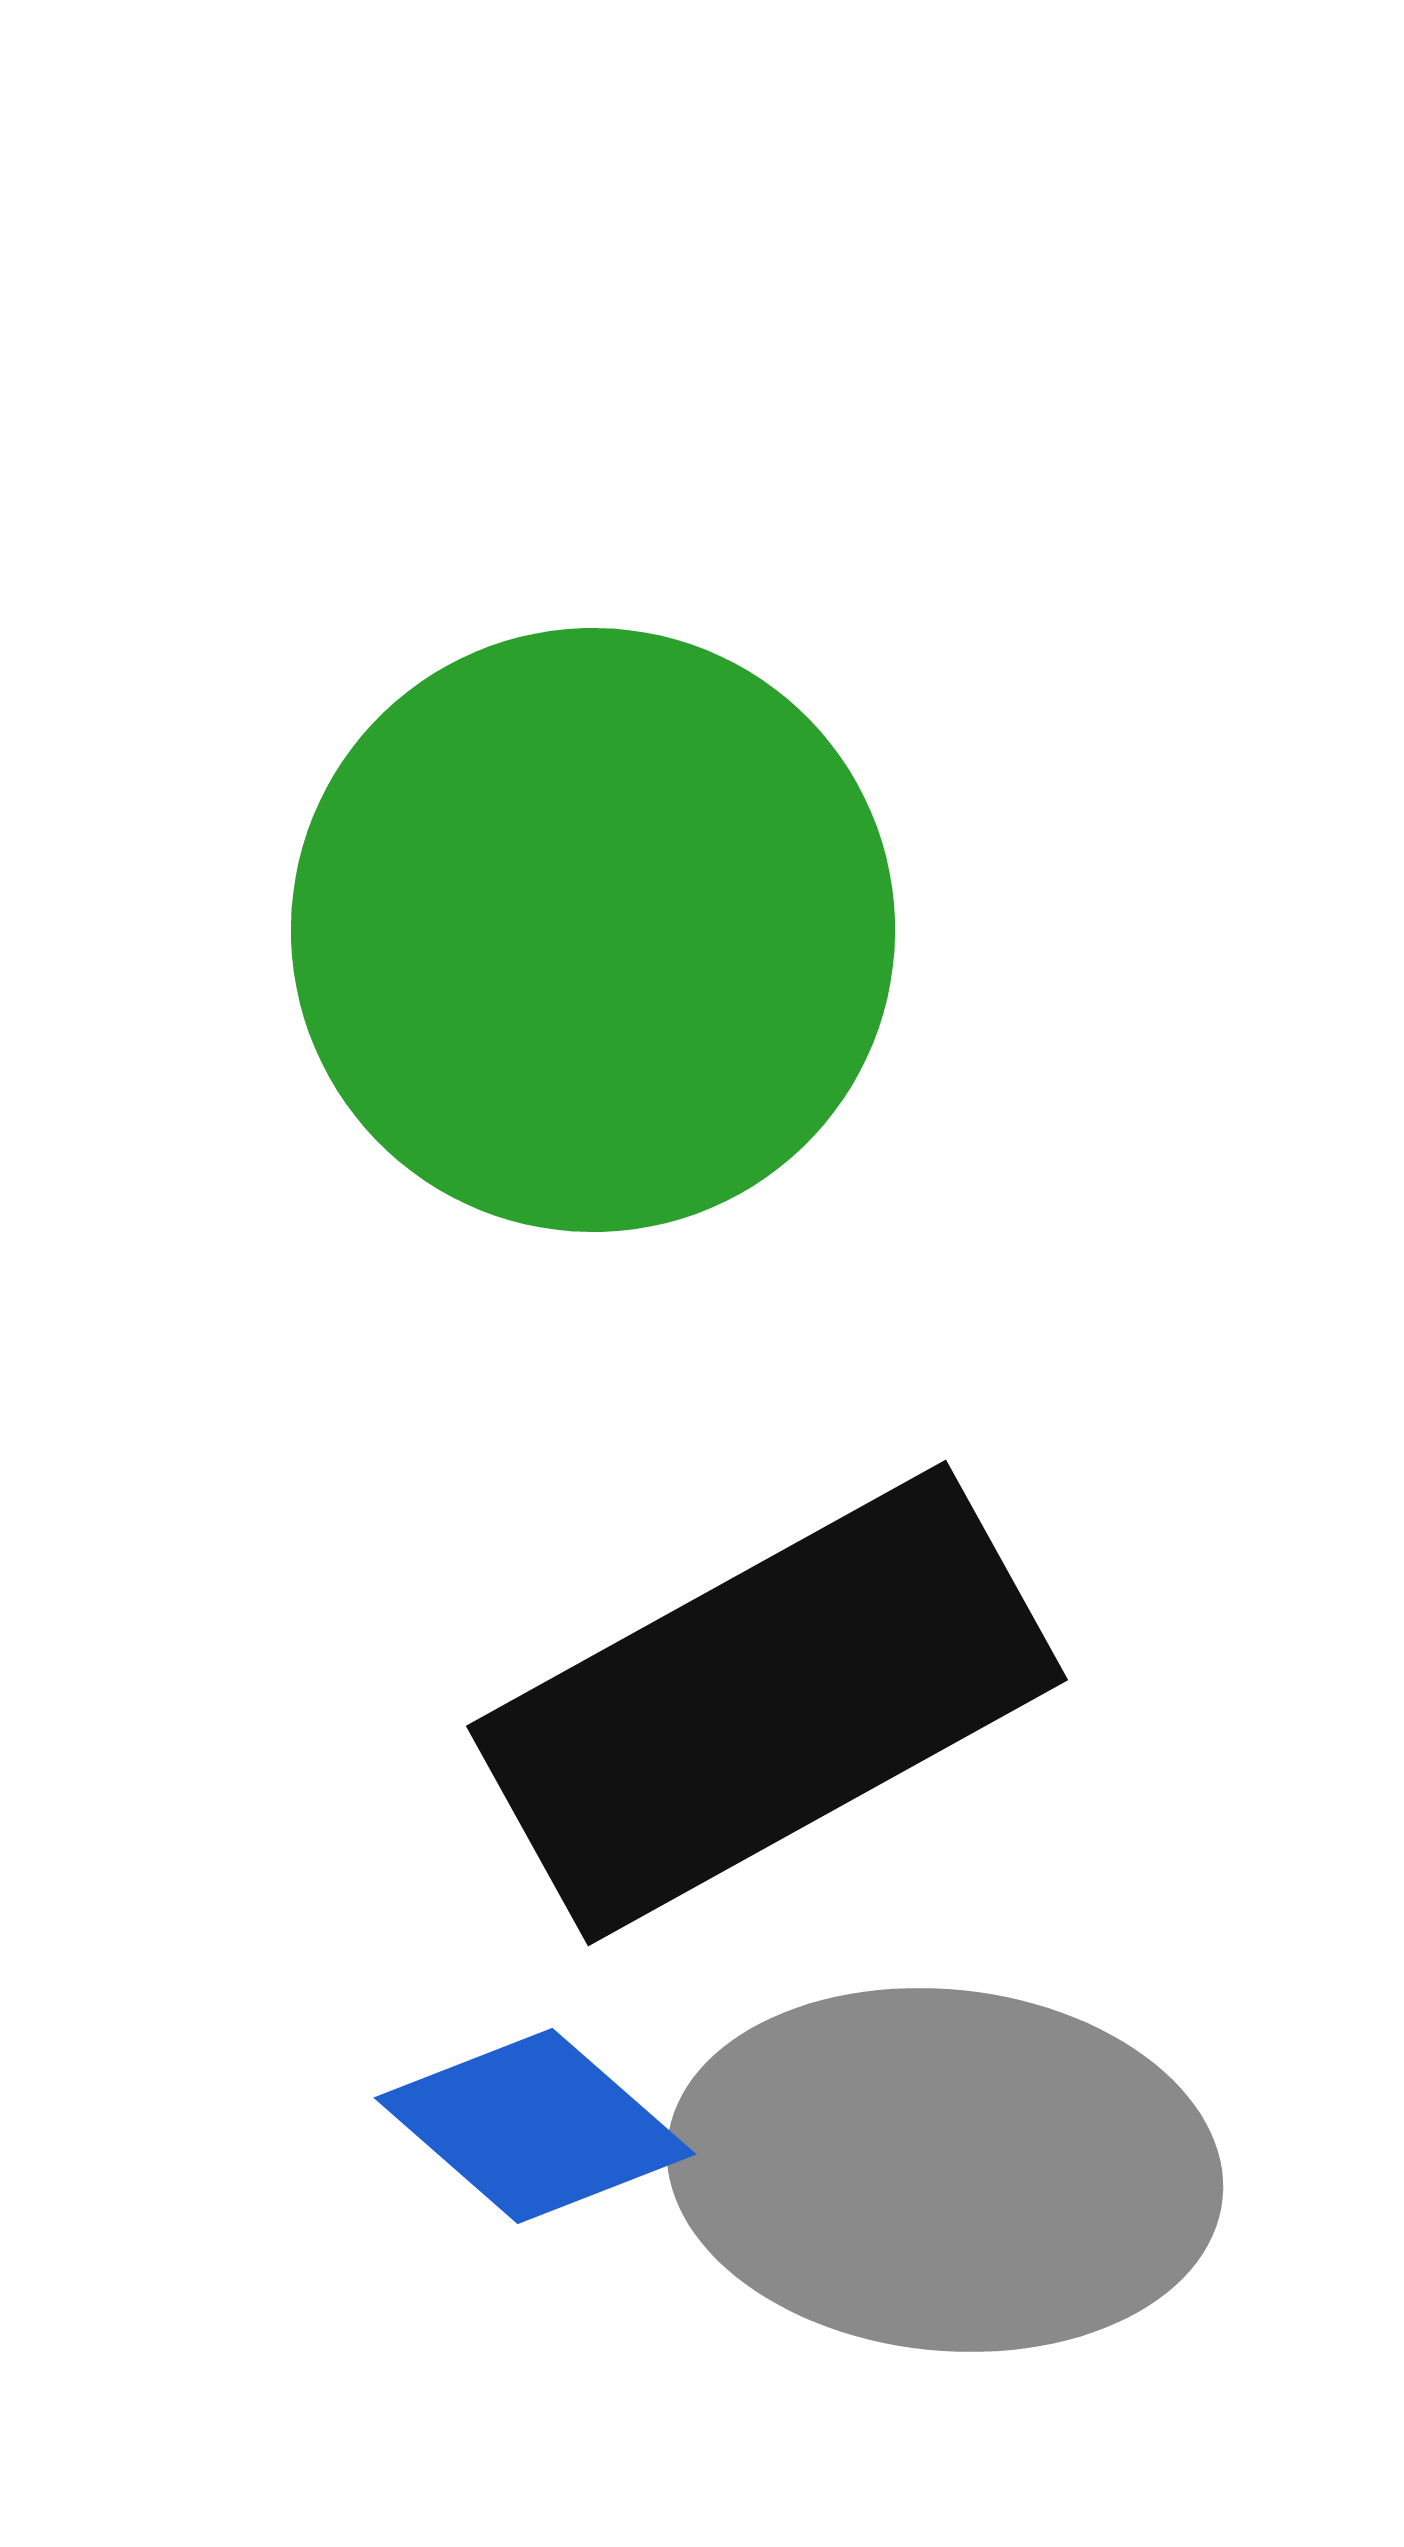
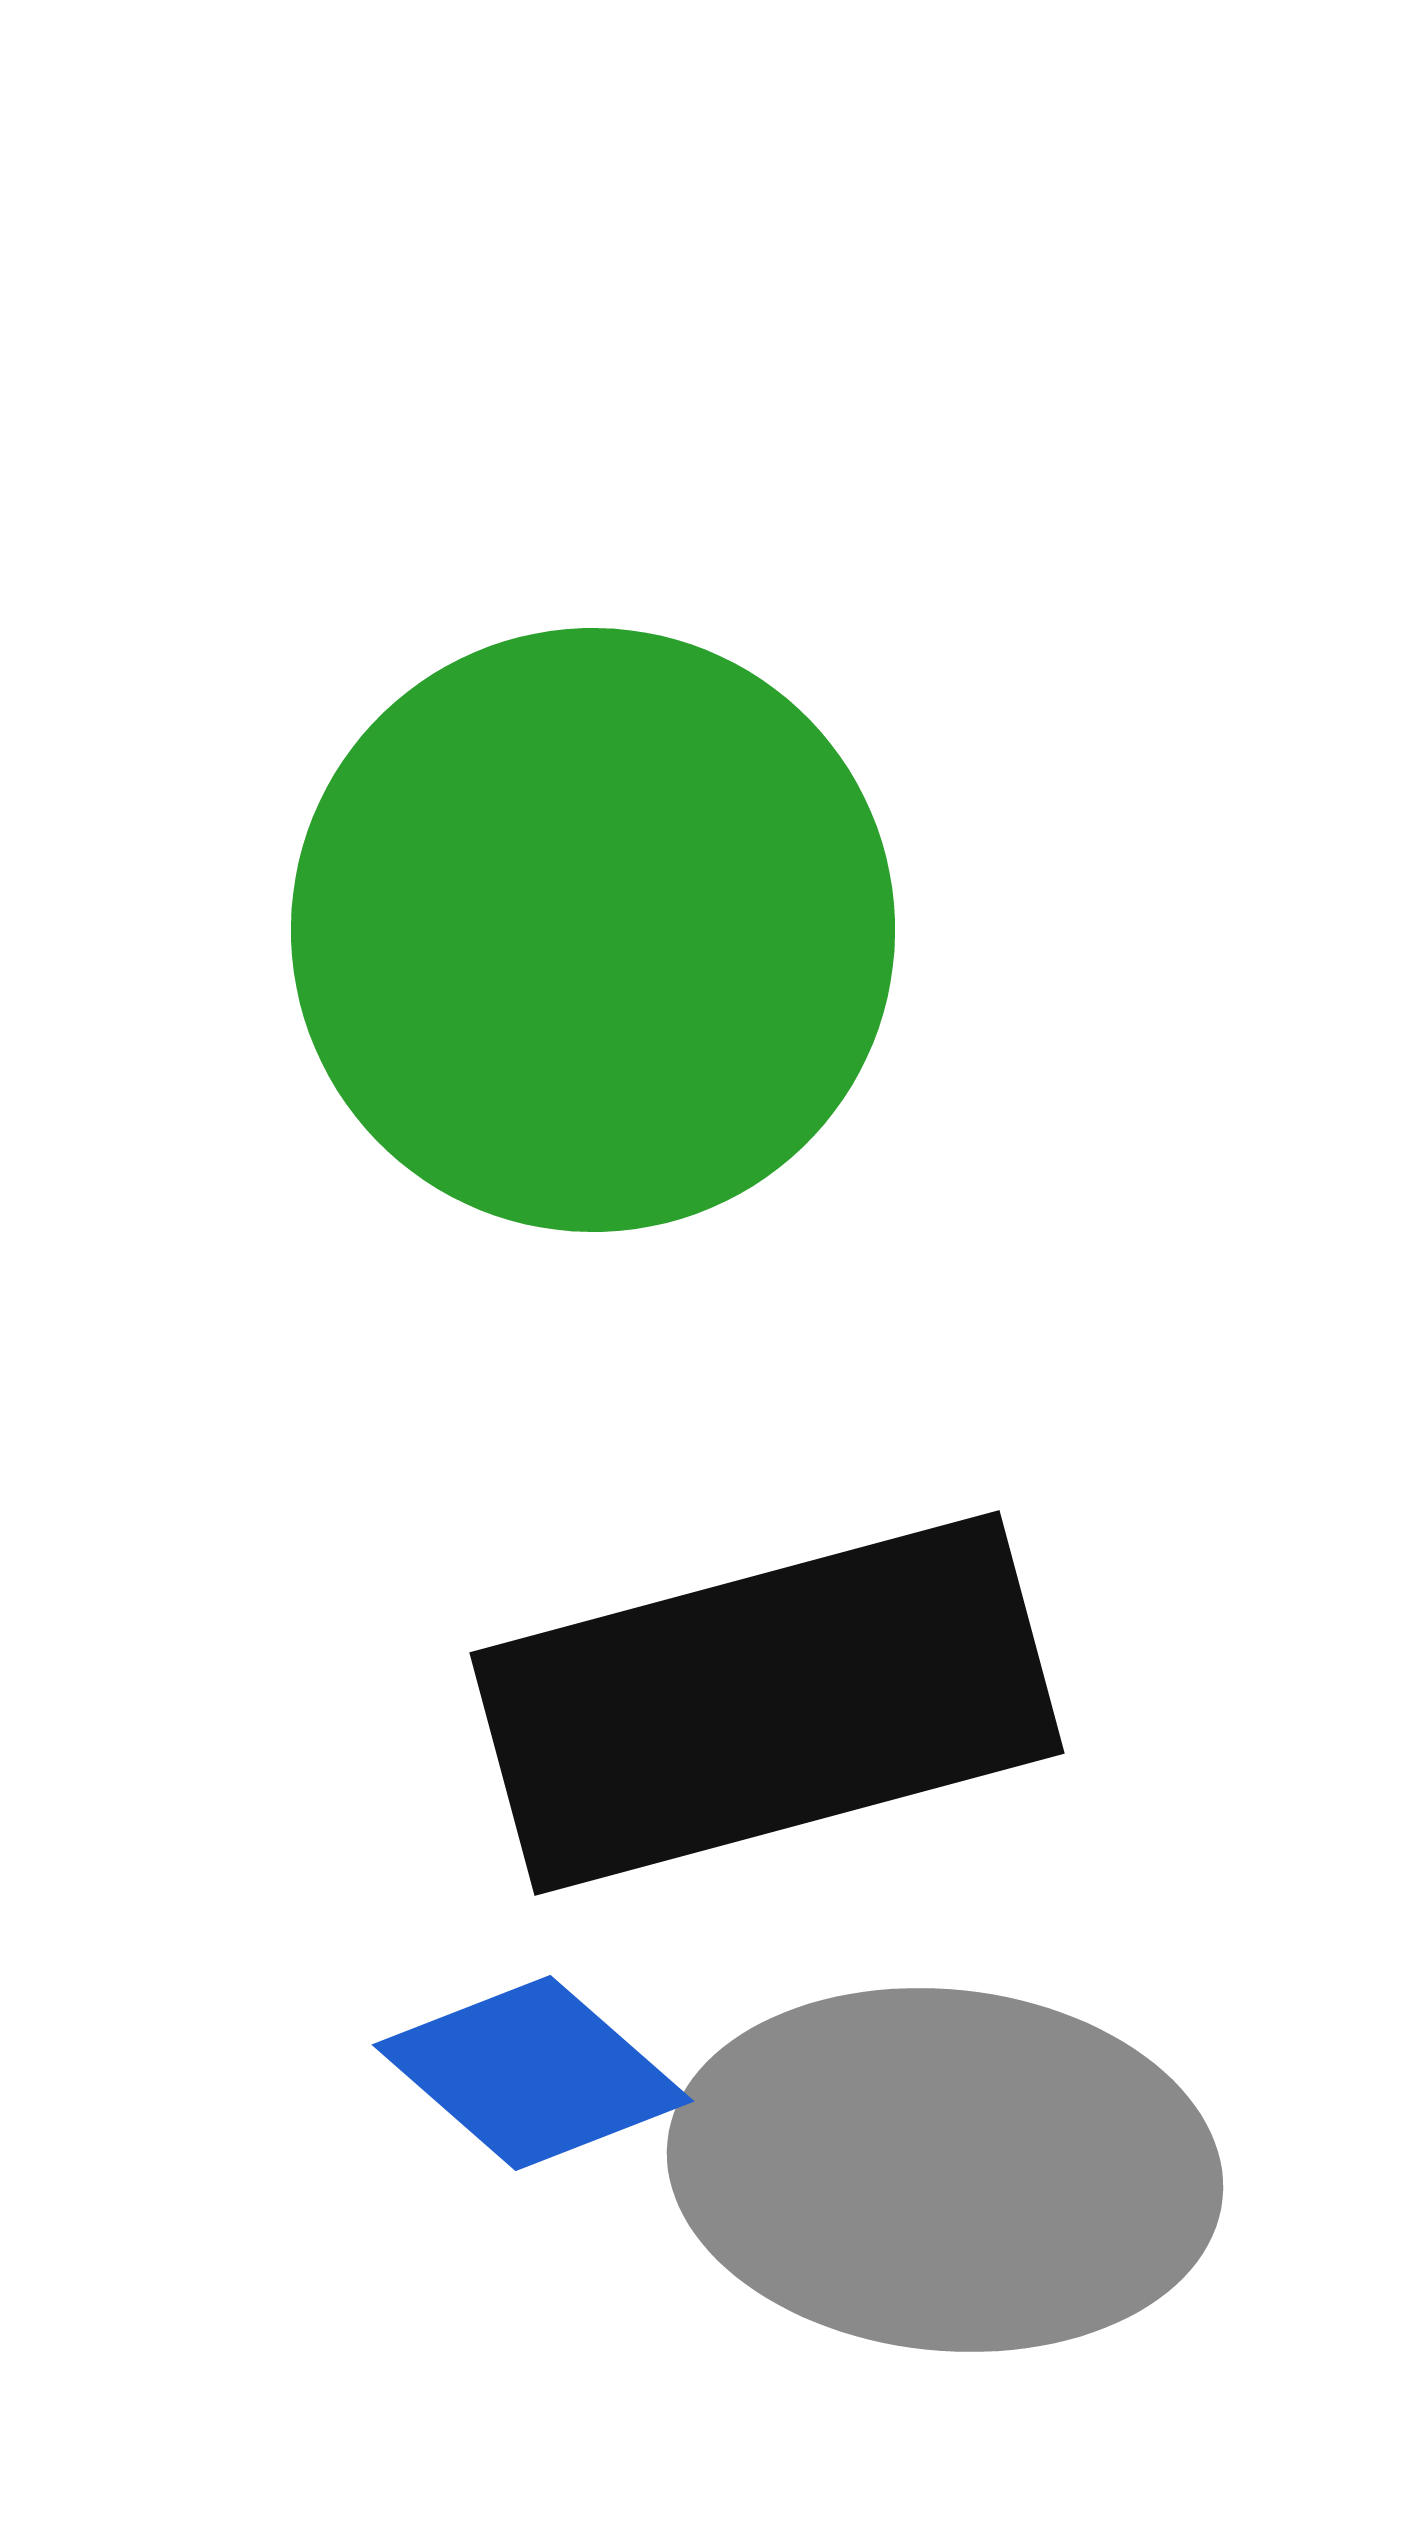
black rectangle: rotated 14 degrees clockwise
blue diamond: moved 2 px left, 53 px up
